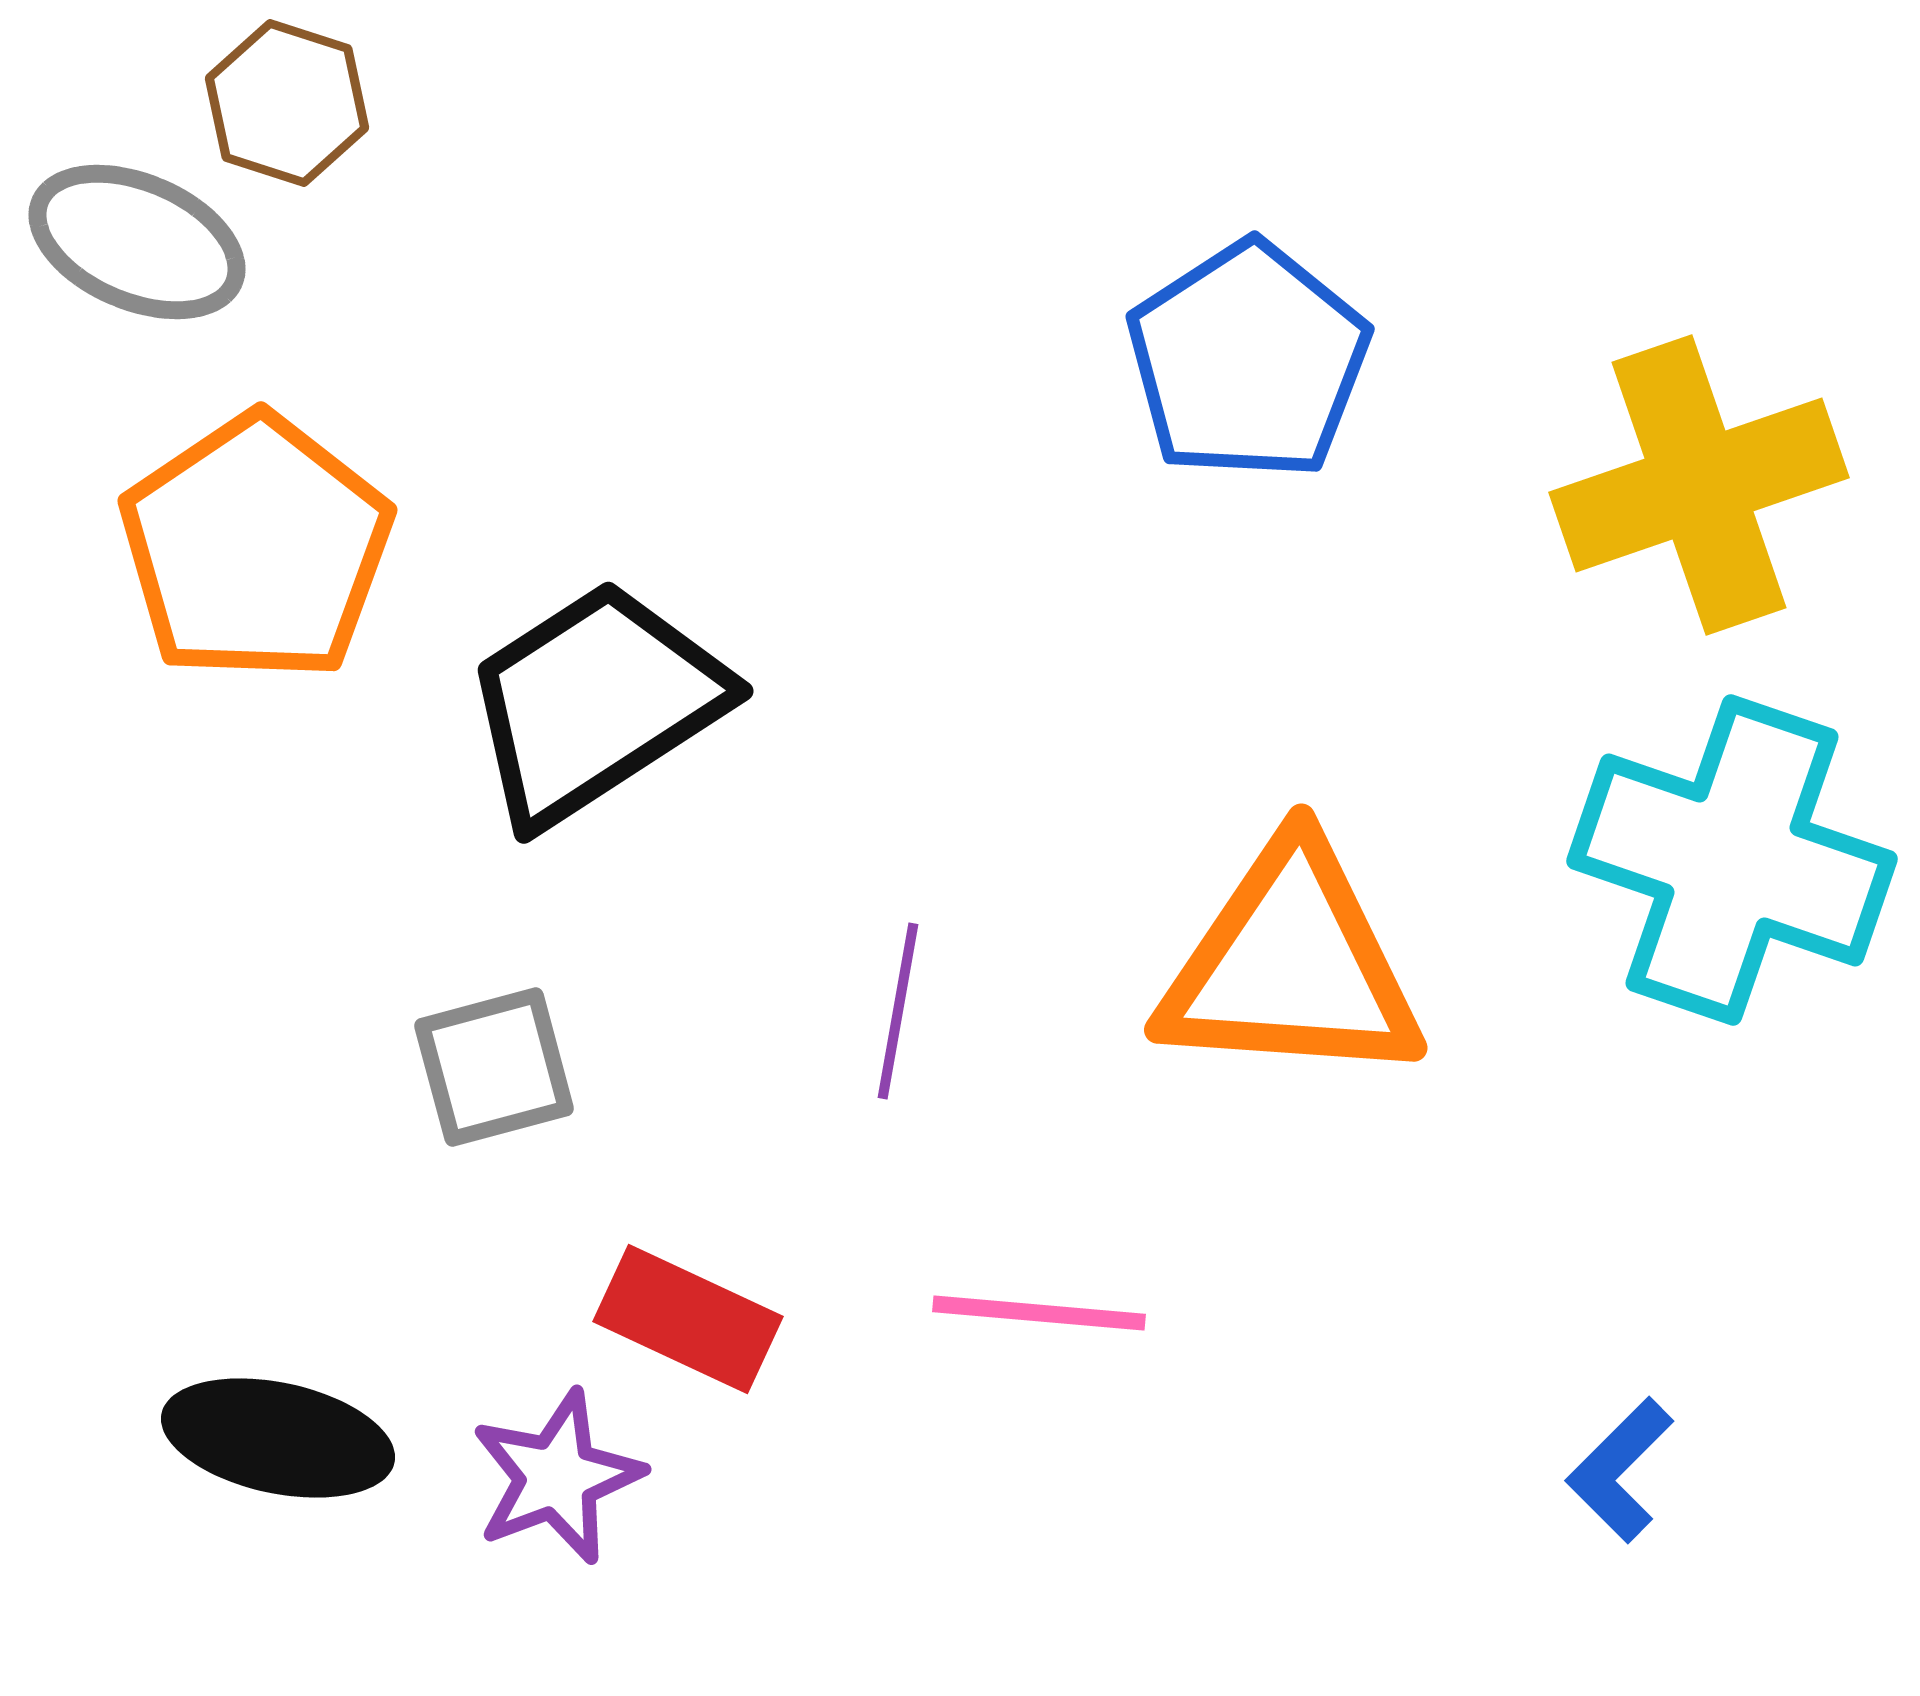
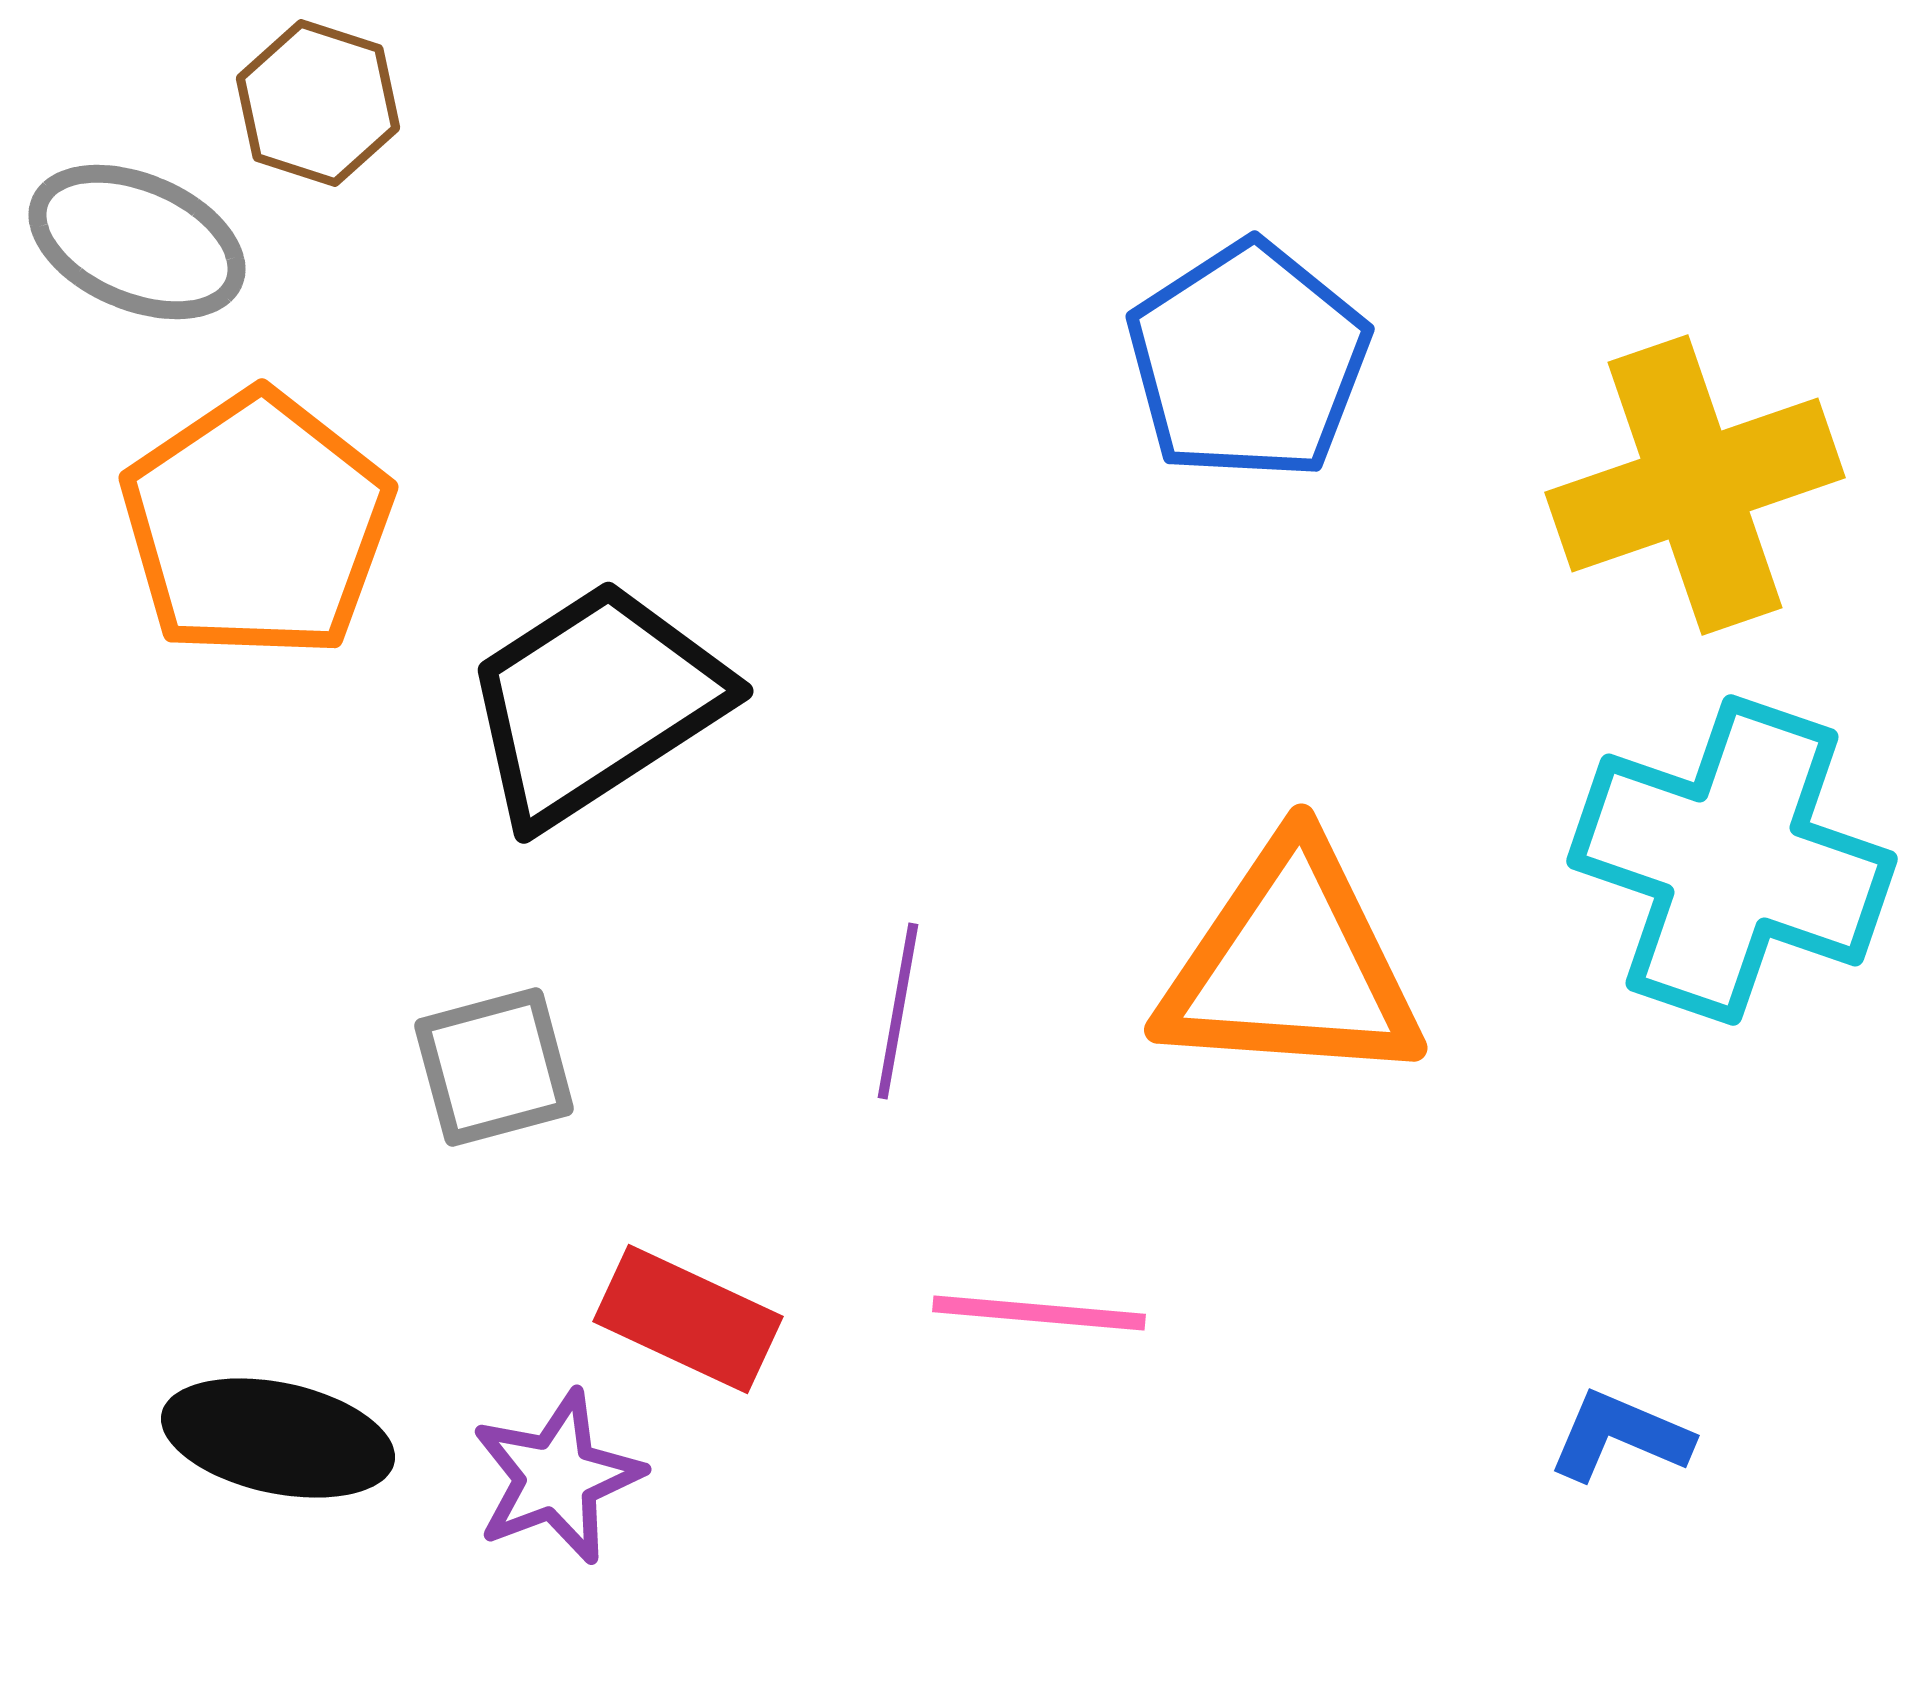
brown hexagon: moved 31 px right
yellow cross: moved 4 px left
orange pentagon: moved 1 px right, 23 px up
blue L-shape: moved 34 px up; rotated 68 degrees clockwise
